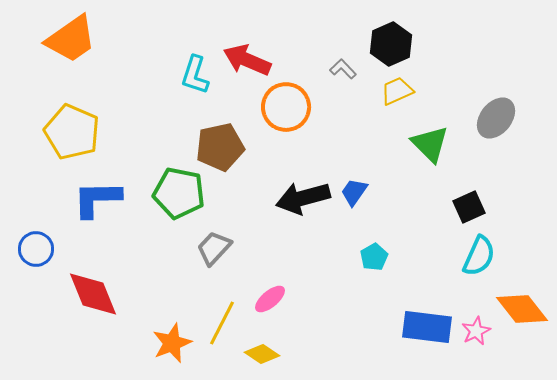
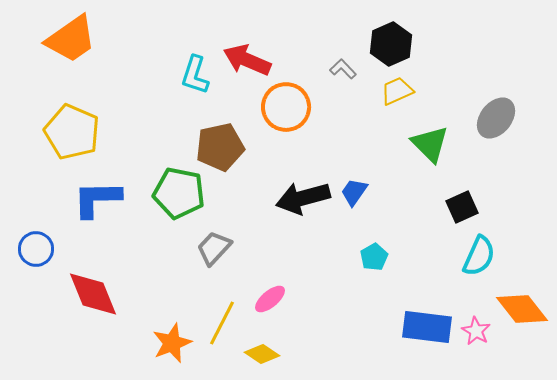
black square: moved 7 px left
pink star: rotated 16 degrees counterclockwise
